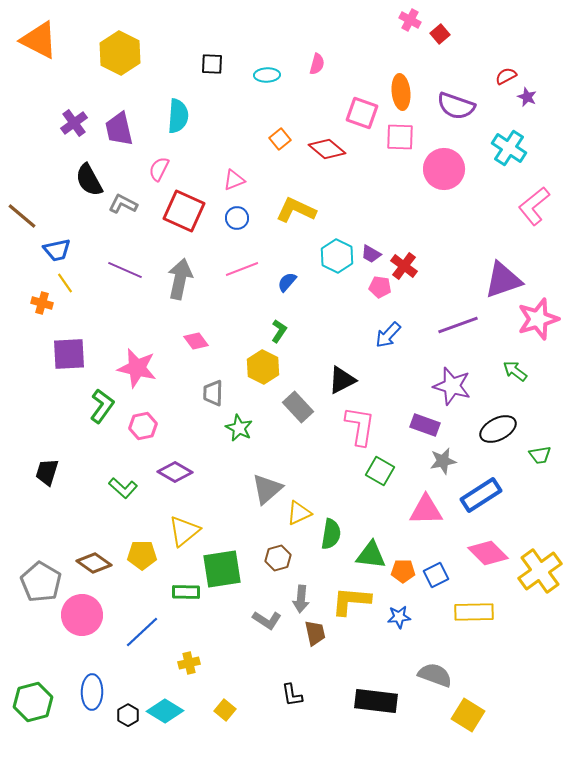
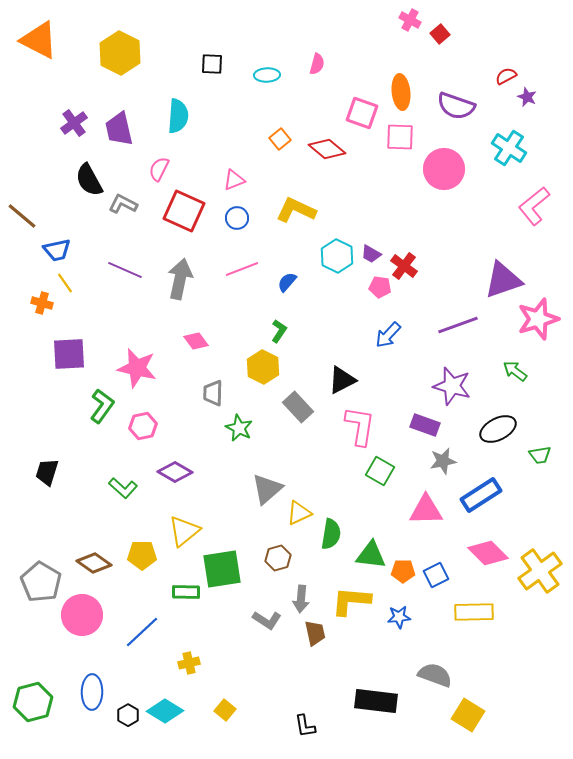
black L-shape at (292, 695): moved 13 px right, 31 px down
